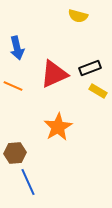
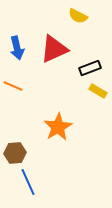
yellow semicircle: rotated 12 degrees clockwise
red triangle: moved 25 px up
